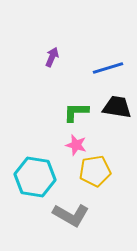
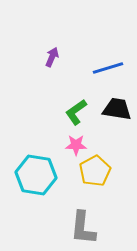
black trapezoid: moved 2 px down
green L-shape: rotated 36 degrees counterclockwise
pink star: rotated 15 degrees counterclockwise
yellow pentagon: rotated 20 degrees counterclockwise
cyan hexagon: moved 1 px right, 2 px up
gray L-shape: moved 12 px right, 13 px down; rotated 66 degrees clockwise
